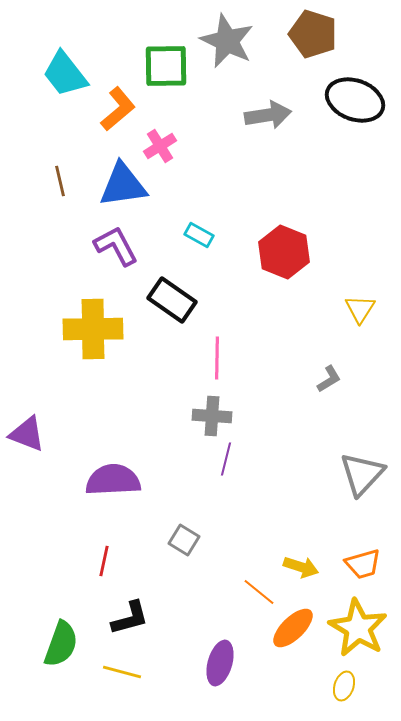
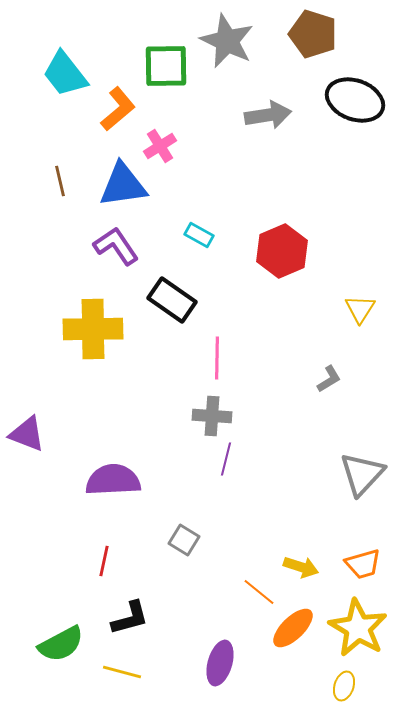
purple L-shape: rotated 6 degrees counterclockwise
red hexagon: moved 2 px left, 1 px up; rotated 15 degrees clockwise
green semicircle: rotated 42 degrees clockwise
